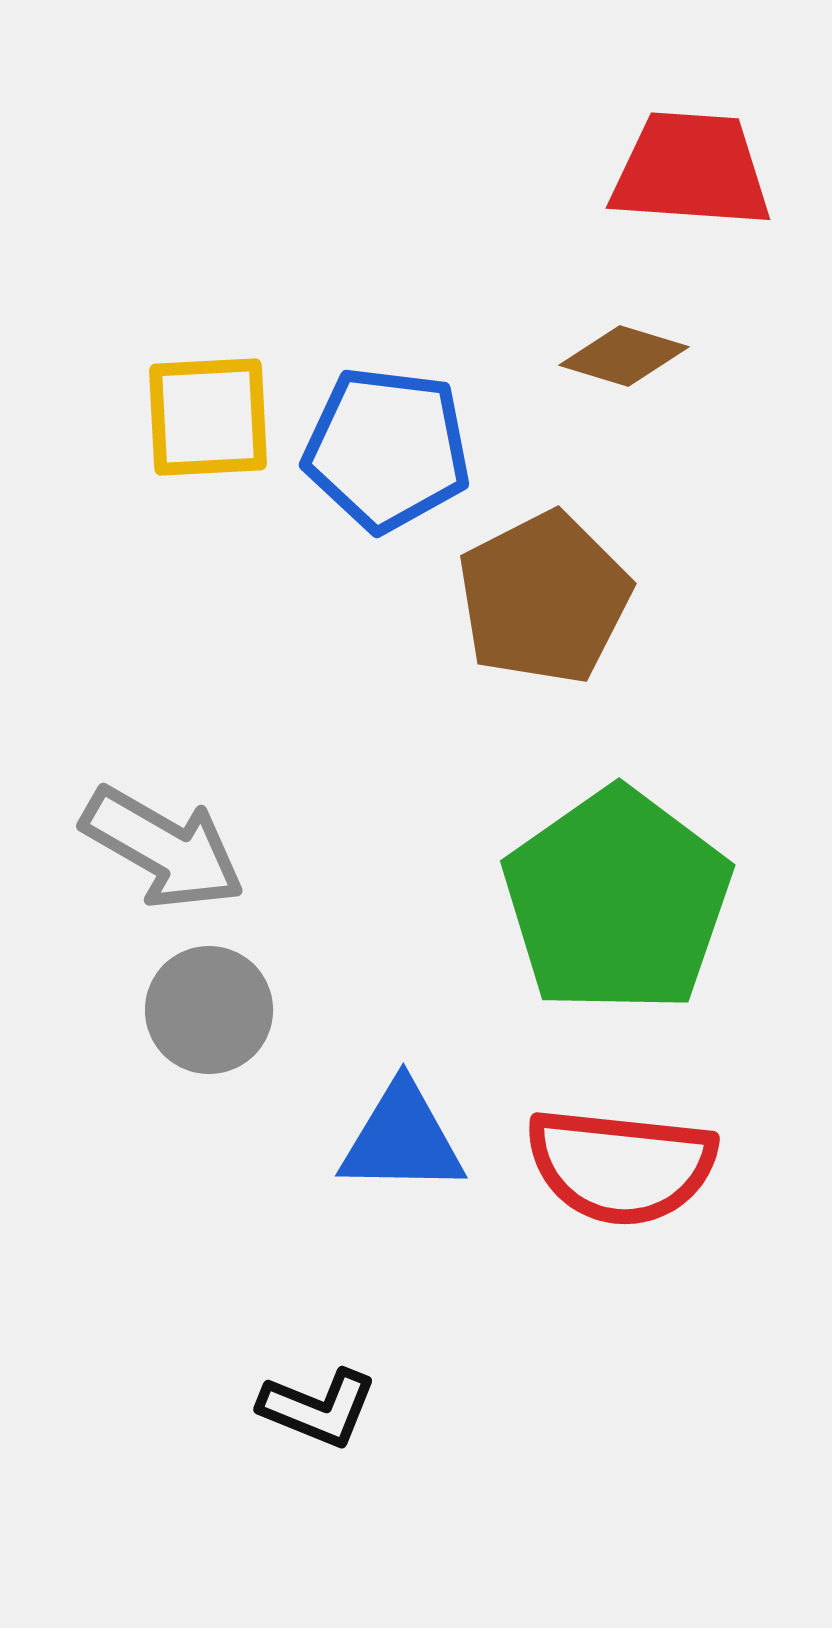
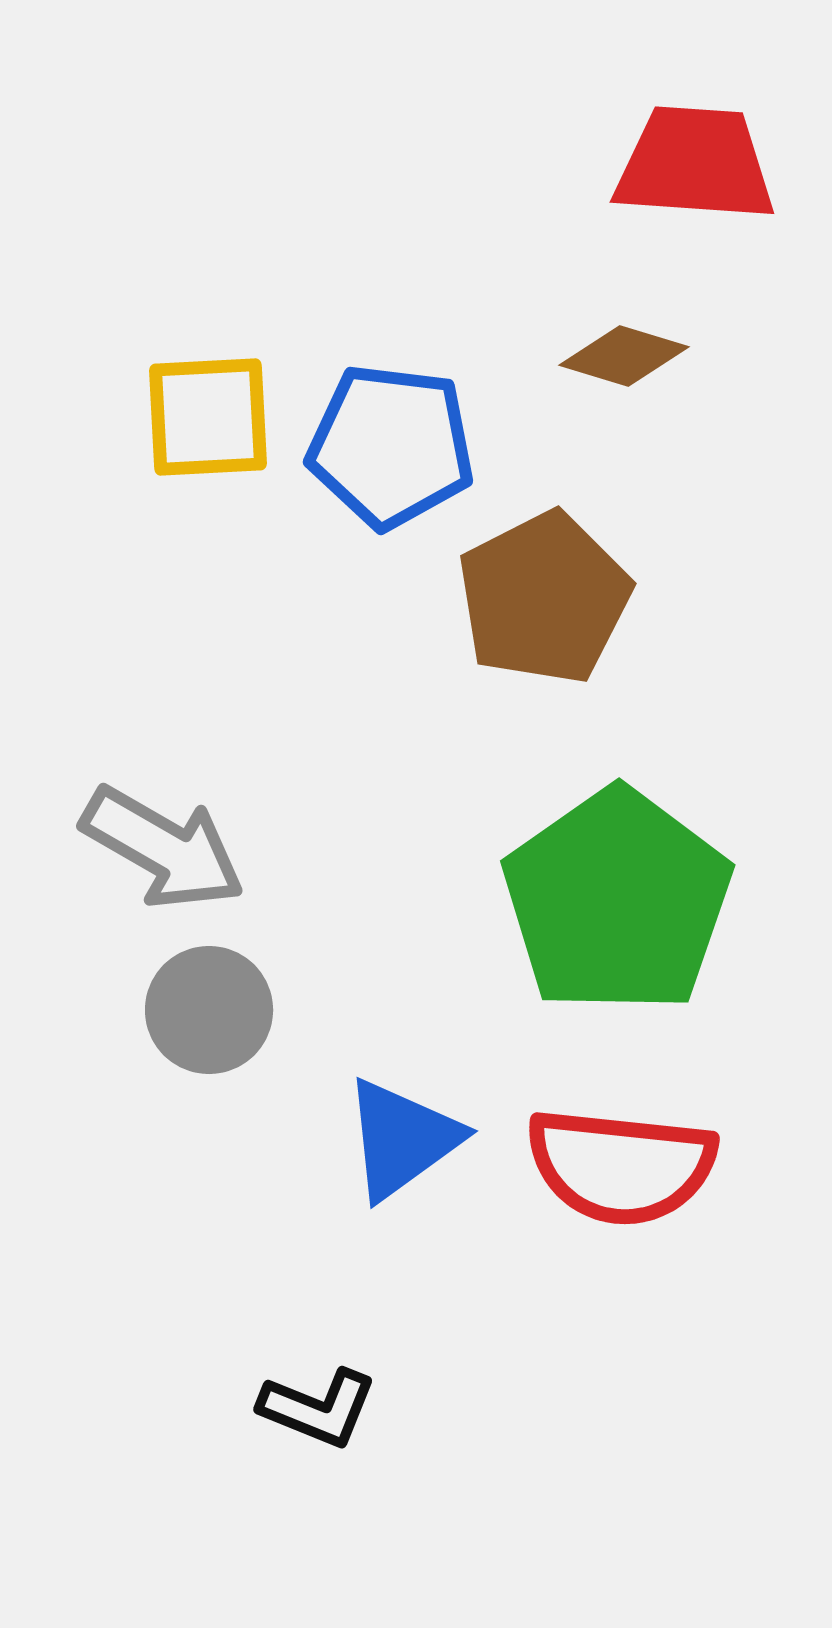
red trapezoid: moved 4 px right, 6 px up
blue pentagon: moved 4 px right, 3 px up
blue triangle: rotated 37 degrees counterclockwise
